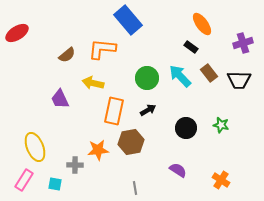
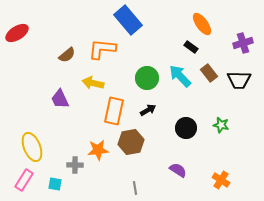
yellow ellipse: moved 3 px left
